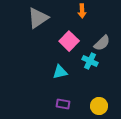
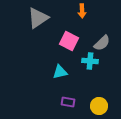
pink square: rotated 18 degrees counterclockwise
cyan cross: rotated 21 degrees counterclockwise
purple rectangle: moved 5 px right, 2 px up
